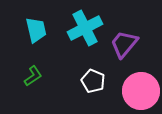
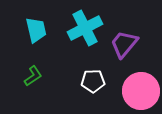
white pentagon: rotated 25 degrees counterclockwise
